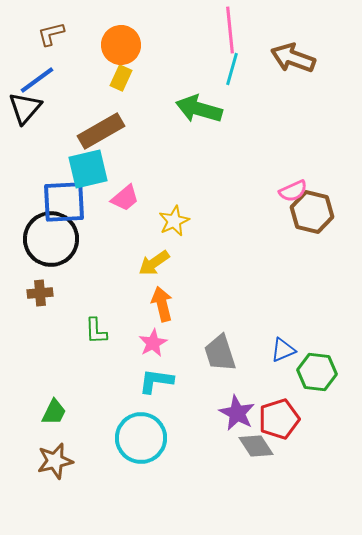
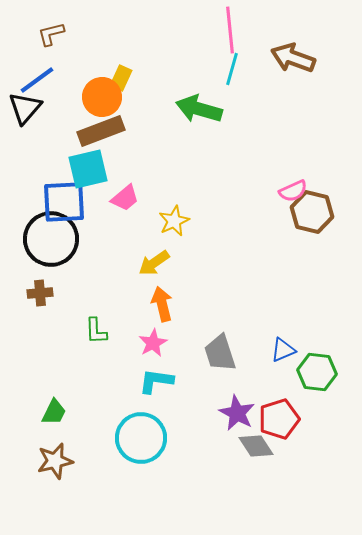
orange circle: moved 19 px left, 52 px down
brown rectangle: rotated 9 degrees clockwise
